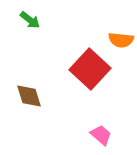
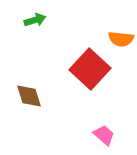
green arrow: moved 5 px right; rotated 55 degrees counterclockwise
orange semicircle: moved 1 px up
pink trapezoid: moved 3 px right
